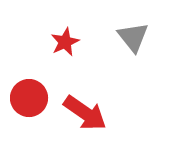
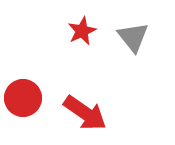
red star: moved 17 px right, 11 px up
red circle: moved 6 px left
